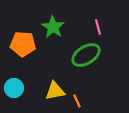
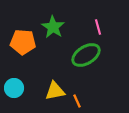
orange pentagon: moved 2 px up
